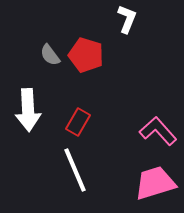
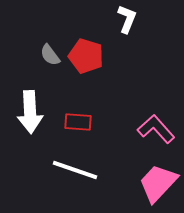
red pentagon: moved 1 px down
white arrow: moved 2 px right, 2 px down
red rectangle: rotated 64 degrees clockwise
pink L-shape: moved 2 px left, 2 px up
white line: rotated 48 degrees counterclockwise
pink trapezoid: moved 3 px right; rotated 30 degrees counterclockwise
